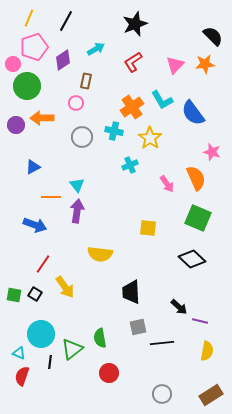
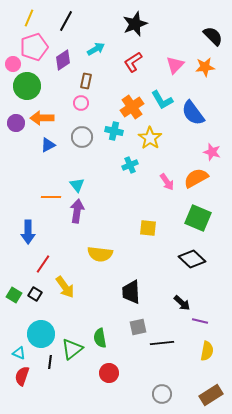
orange star at (205, 64): moved 3 px down
pink circle at (76, 103): moved 5 px right
purple circle at (16, 125): moved 2 px up
blue triangle at (33, 167): moved 15 px right, 22 px up
orange semicircle at (196, 178): rotated 95 degrees counterclockwise
pink arrow at (167, 184): moved 2 px up
blue arrow at (35, 225): moved 7 px left, 7 px down; rotated 70 degrees clockwise
green square at (14, 295): rotated 21 degrees clockwise
black arrow at (179, 307): moved 3 px right, 4 px up
